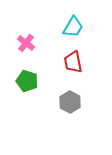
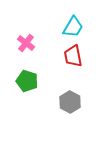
red trapezoid: moved 6 px up
